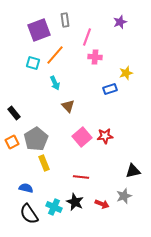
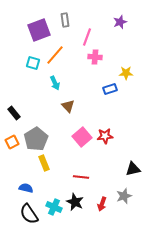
yellow star: rotated 16 degrees clockwise
black triangle: moved 2 px up
red arrow: rotated 88 degrees clockwise
